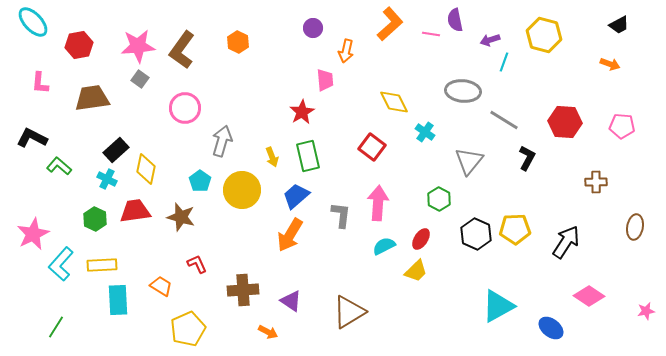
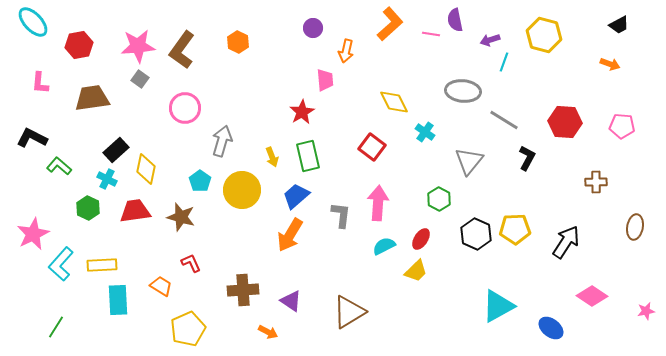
green hexagon at (95, 219): moved 7 px left, 11 px up
red L-shape at (197, 264): moved 6 px left, 1 px up
pink diamond at (589, 296): moved 3 px right
